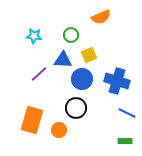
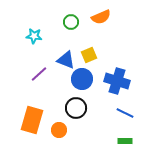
green circle: moved 13 px up
blue triangle: moved 3 px right; rotated 18 degrees clockwise
blue line: moved 2 px left
